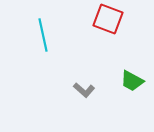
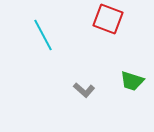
cyan line: rotated 16 degrees counterclockwise
green trapezoid: rotated 10 degrees counterclockwise
